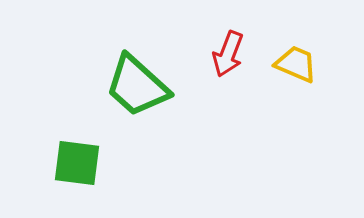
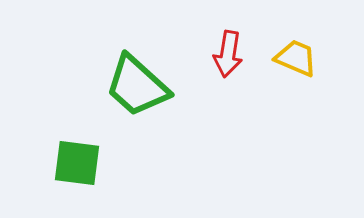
red arrow: rotated 12 degrees counterclockwise
yellow trapezoid: moved 6 px up
